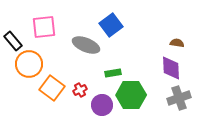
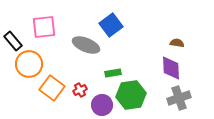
green hexagon: rotated 8 degrees counterclockwise
